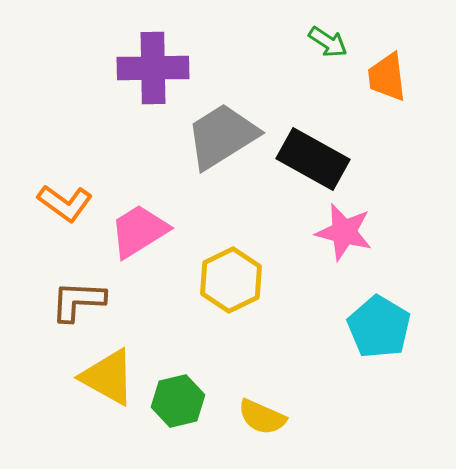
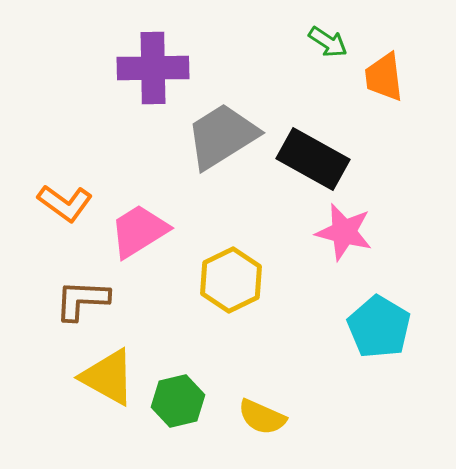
orange trapezoid: moved 3 px left
brown L-shape: moved 4 px right, 1 px up
